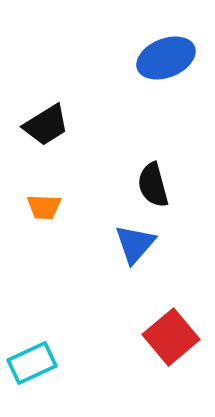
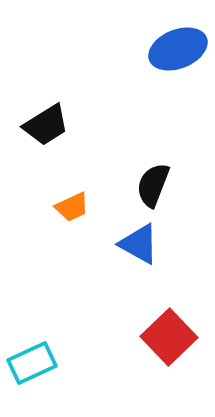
blue ellipse: moved 12 px right, 9 px up
black semicircle: rotated 36 degrees clockwise
orange trapezoid: moved 28 px right; rotated 27 degrees counterclockwise
blue triangle: moved 4 px right; rotated 42 degrees counterclockwise
red square: moved 2 px left; rotated 4 degrees counterclockwise
